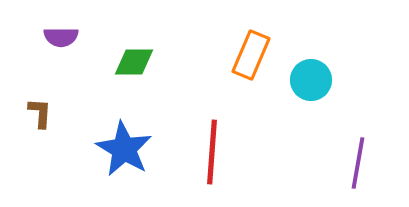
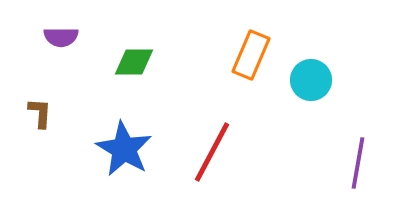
red line: rotated 24 degrees clockwise
